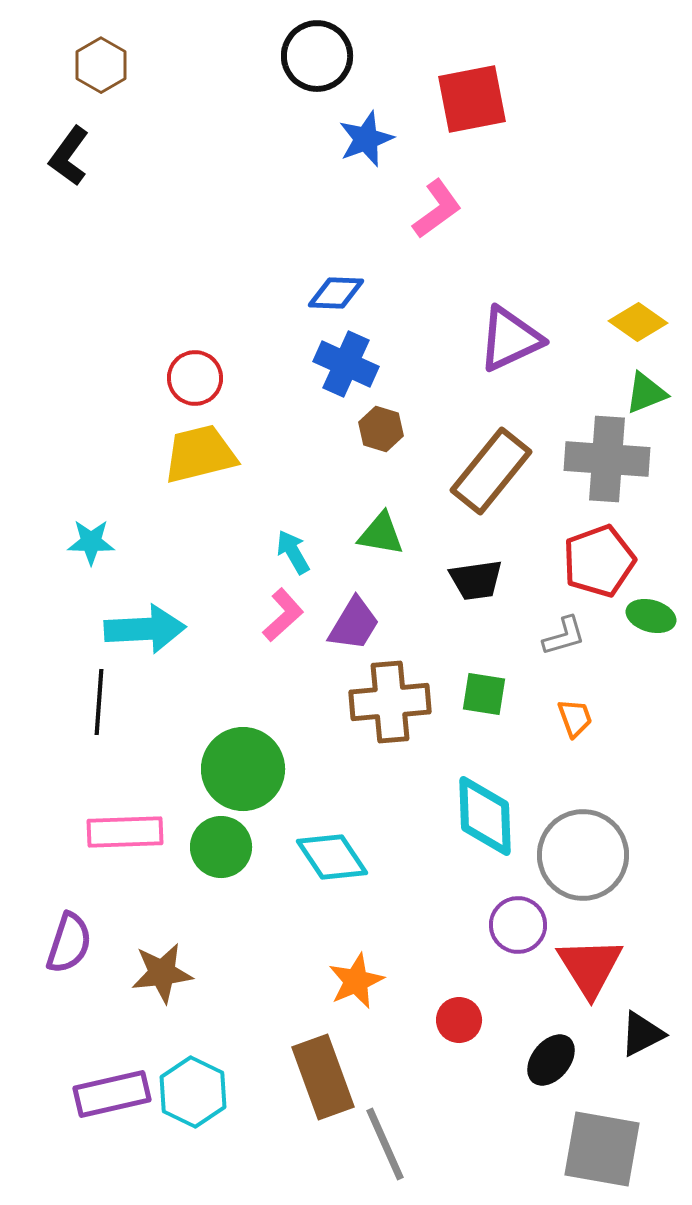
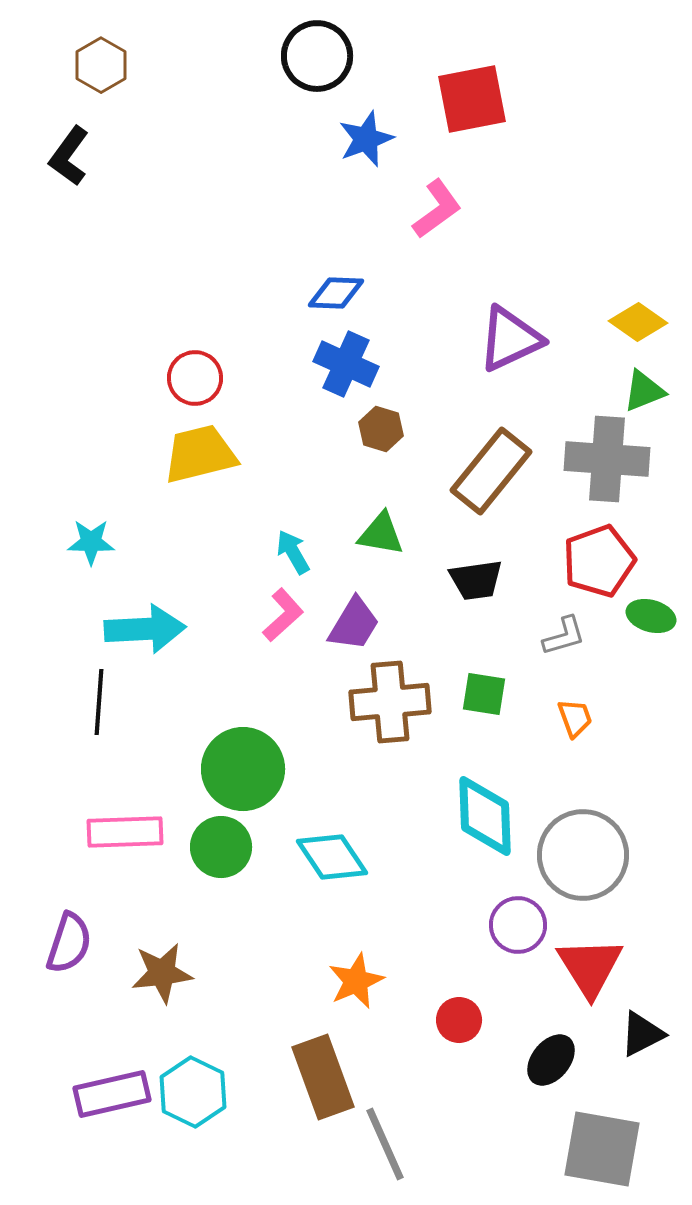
green triangle at (646, 393): moved 2 px left, 2 px up
